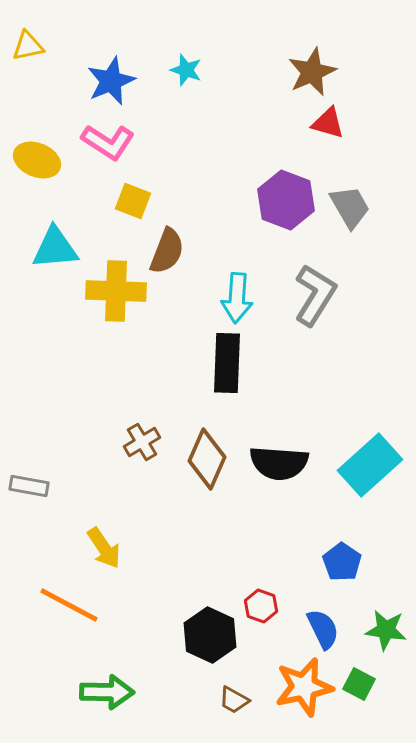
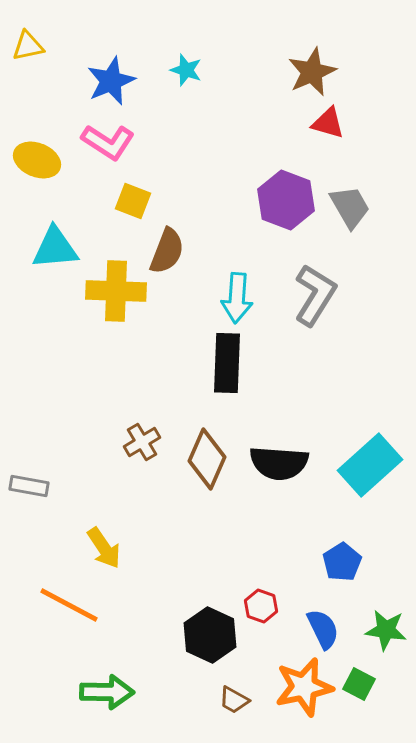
blue pentagon: rotated 6 degrees clockwise
